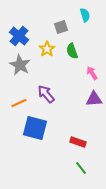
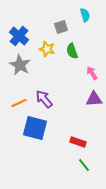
yellow star: rotated 21 degrees counterclockwise
purple arrow: moved 2 px left, 5 px down
green line: moved 3 px right, 3 px up
